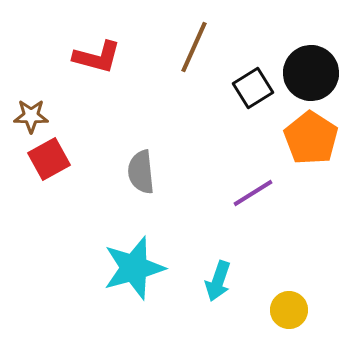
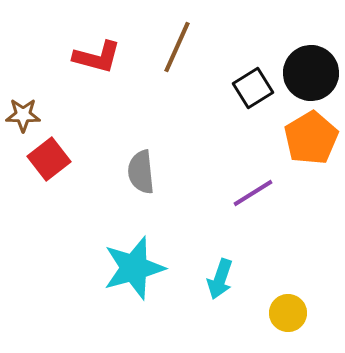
brown line: moved 17 px left
brown star: moved 8 px left, 1 px up
orange pentagon: rotated 8 degrees clockwise
red square: rotated 9 degrees counterclockwise
cyan arrow: moved 2 px right, 2 px up
yellow circle: moved 1 px left, 3 px down
